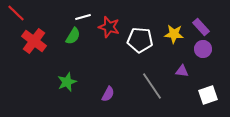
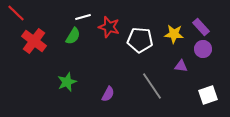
purple triangle: moved 1 px left, 5 px up
